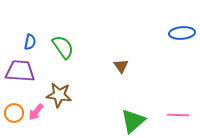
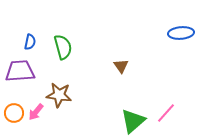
blue ellipse: moved 1 px left
green semicircle: rotated 20 degrees clockwise
purple trapezoid: rotated 8 degrees counterclockwise
pink line: moved 12 px left, 2 px up; rotated 50 degrees counterclockwise
